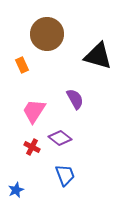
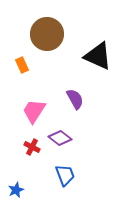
black triangle: rotated 8 degrees clockwise
